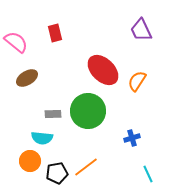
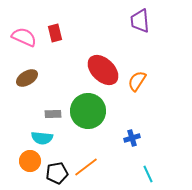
purple trapezoid: moved 1 px left, 9 px up; rotated 20 degrees clockwise
pink semicircle: moved 8 px right, 5 px up; rotated 15 degrees counterclockwise
